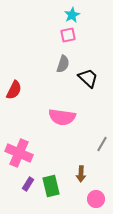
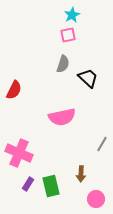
pink semicircle: rotated 20 degrees counterclockwise
